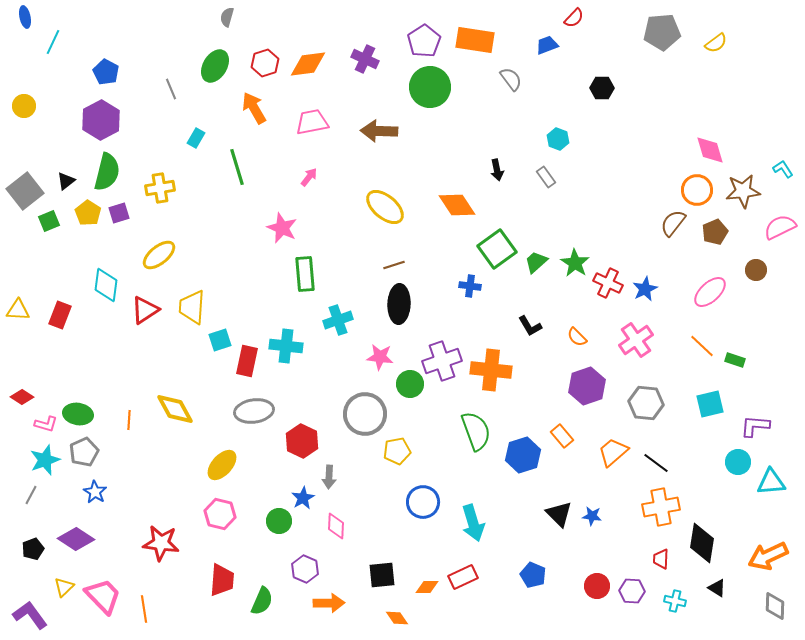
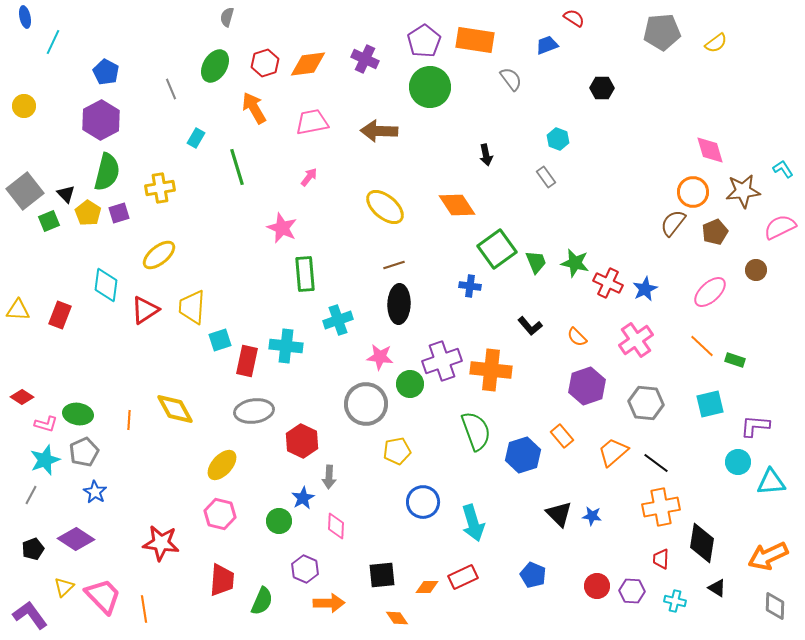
red semicircle at (574, 18): rotated 100 degrees counterclockwise
black arrow at (497, 170): moved 11 px left, 15 px up
black triangle at (66, 181): moved 13 px down; rotated 36 degrees counterclockwise
orange circle at (697, 190): moved 4 px left, 2 px down
green trapezoid at (536, 262): rotated 110 degrees clockwise
green star at (575, 263): rotated 20 degrees counterclockwise
black L-shape at (530, 326): rotated 10 degrees counterclockwise
gray circle at (365, 414): moved 1 px right, 10 px up
